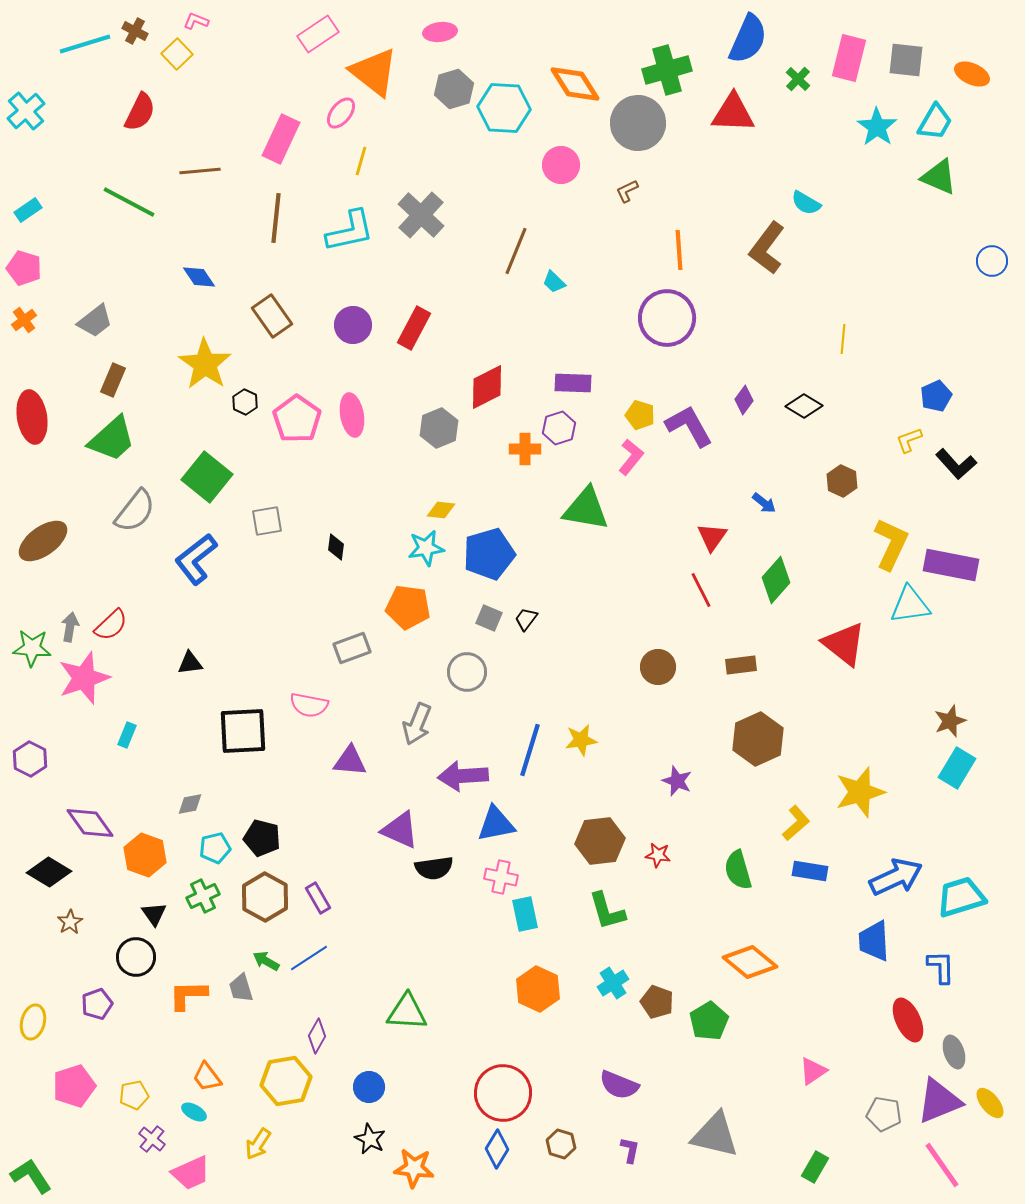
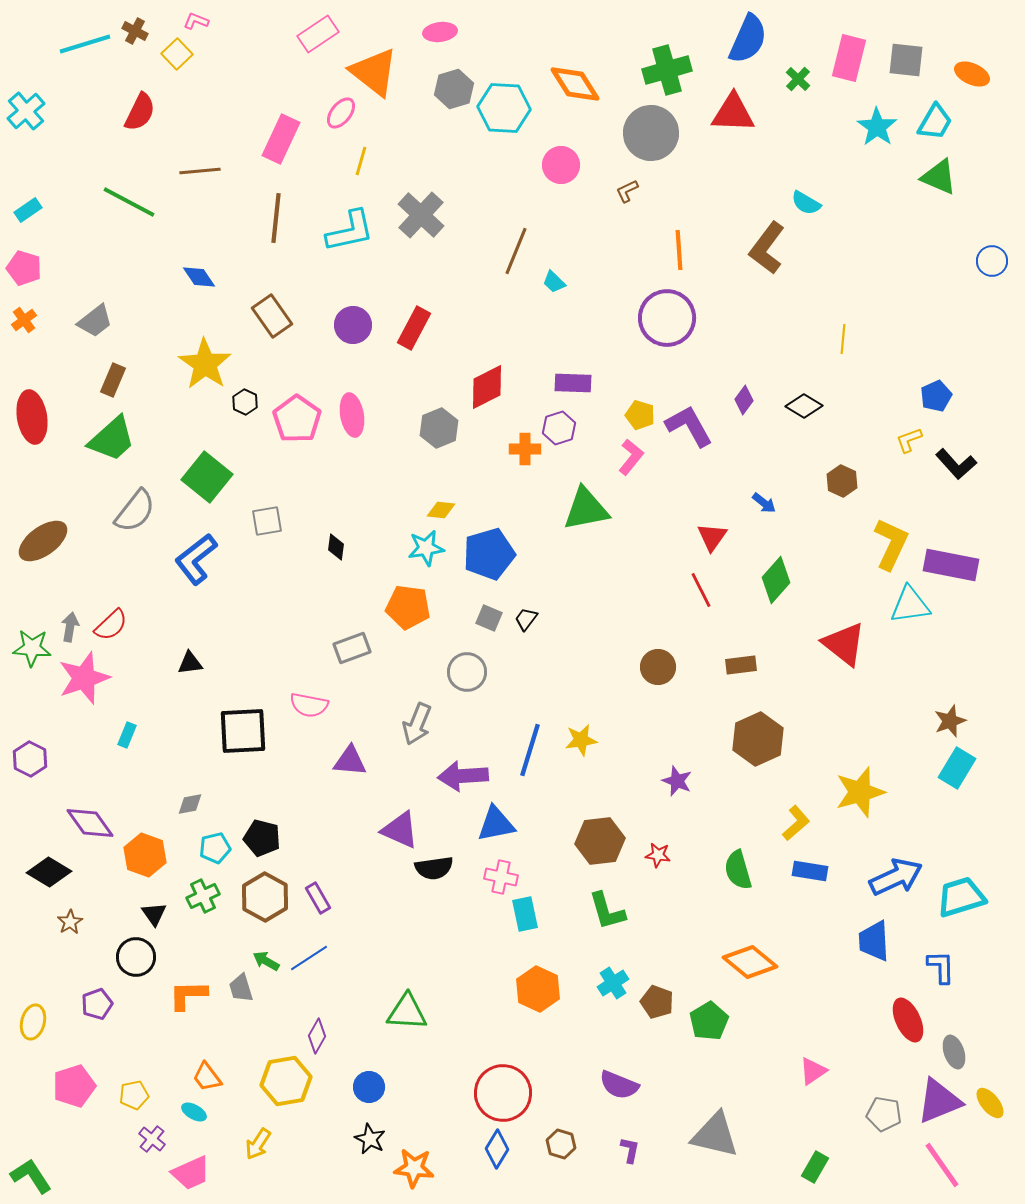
gray circle at (638, 123): moved 13 px right, 10 px down
green triangle at (586, 509): rotated 21 degrees counterclockwise
